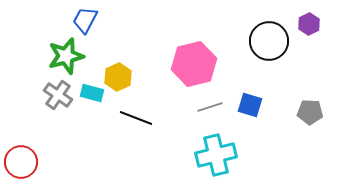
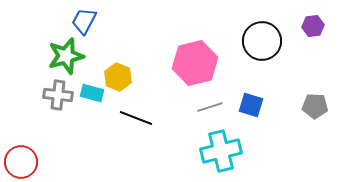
blue trapezoid: moved 1 px left, 1 px down
purple hexagon: moved 4 px right, 2 px down; rotated 20 degrees clockwise
black circle: moved 7 px left
pink hexagon: moved 1 px right, 1 px up
yellow hexagon: rotated 12 degrees counterclockwise
gray cross: rotated 28 degrees counterclockwise
blue square: moved 1 px right
gray pentagon: moved 5 px right, 6 px up
cyan cross: moved 5 px right, 4 px up
